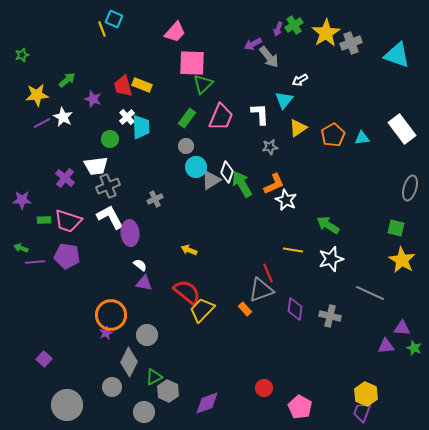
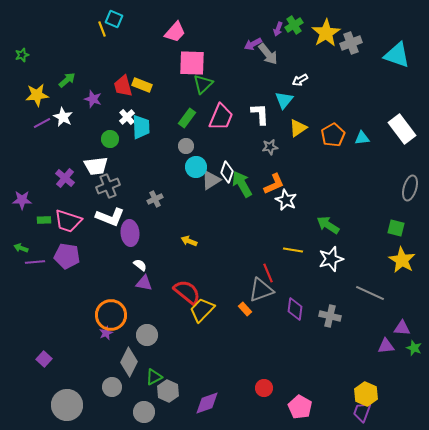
gray arrow at (269, 57): moved 1 px left, 3 px up
white L-shape at (110, 217): rotated 140 degrees clockwise
yellow arrow at (189, 250): moved 9 px up
